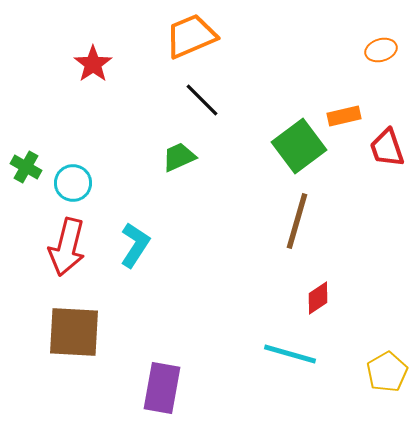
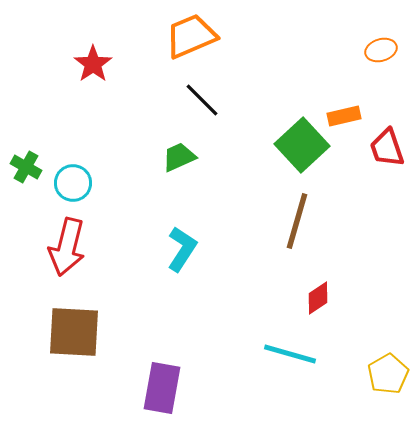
green square: moved 3 px right, 1 px up; rotated 6 degrees counterclockwise
cyan L-shape: moved 47 px right, 4 px down
yellow pentagon: moved 1 px right, 2 px down
